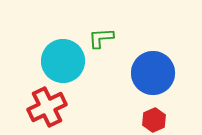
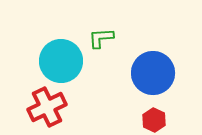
cyan circle: moved 2 px left
red hexagon: rotated 10 degrees counterclockwise
